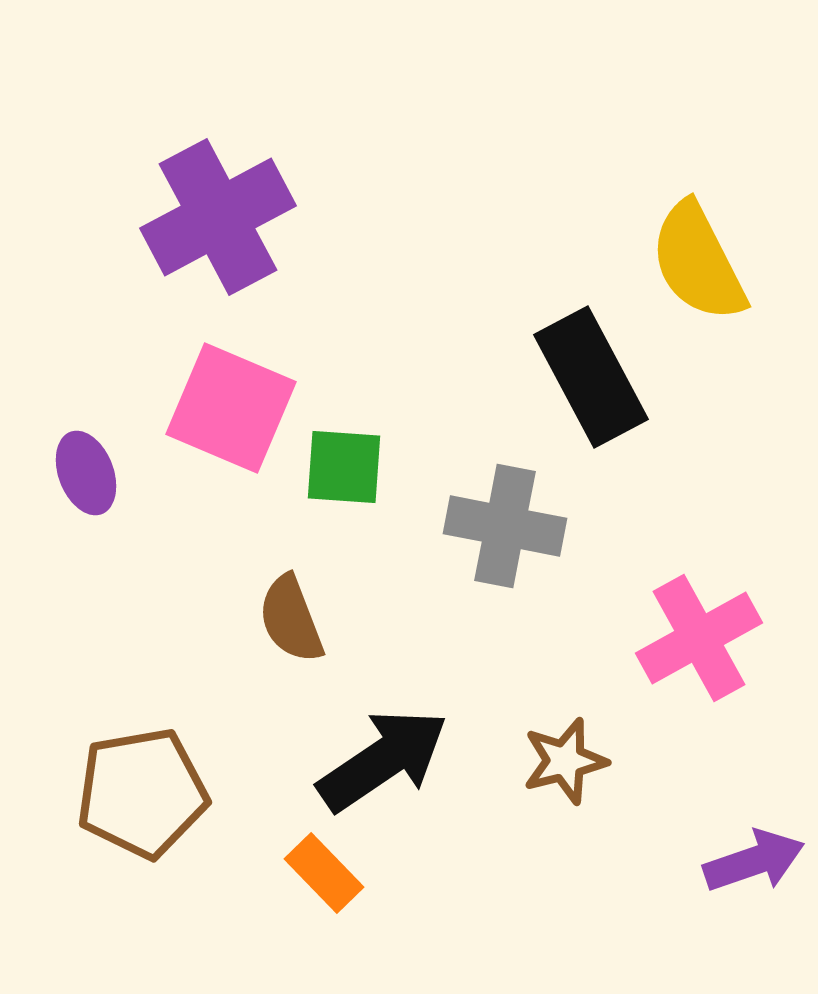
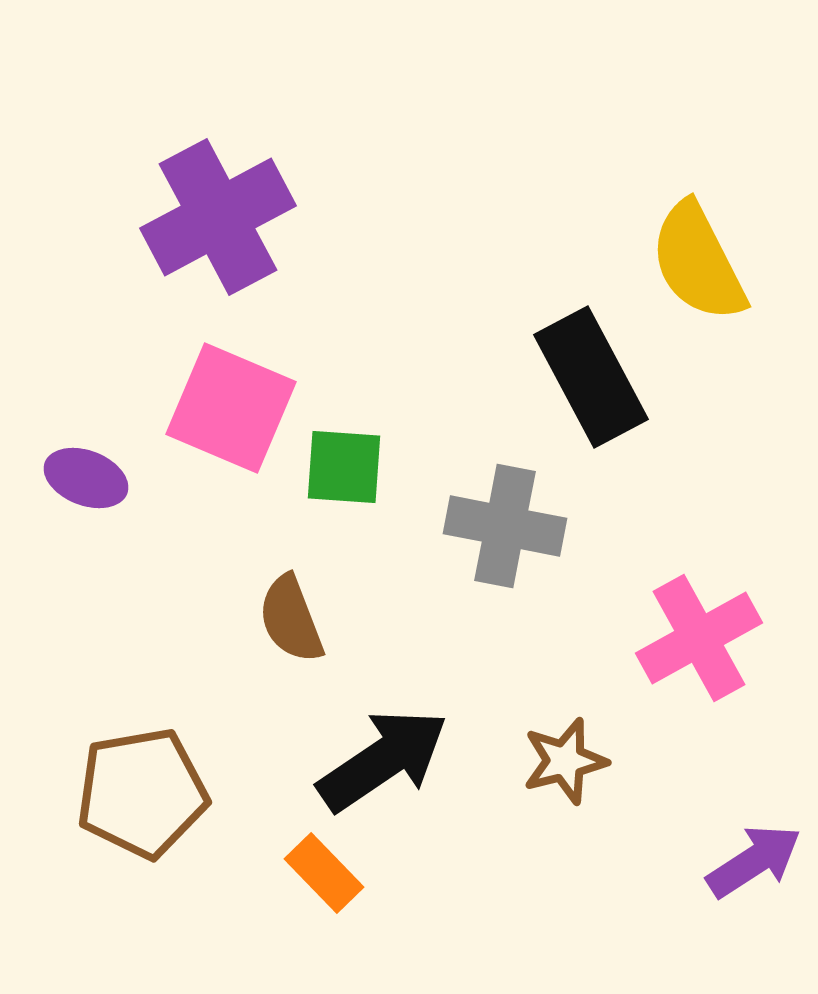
purple ellipse: moved 5 px down; rotated 48 degrees counterclockwise
purple arrow: rotated 14 degrees counterclockwise
